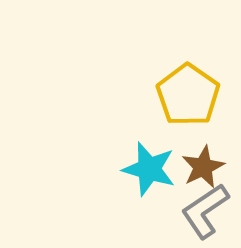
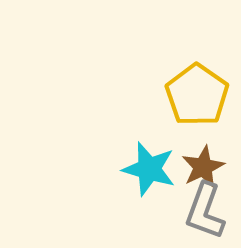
yellow pentagon: moved 9 px right
gray L-shape: rotated 36 degrees counterclockwise
